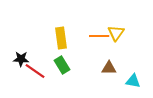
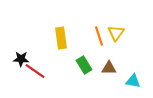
orange line: rotated 72 degrees clockwise
green rectangle: moved 22 px right
